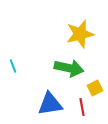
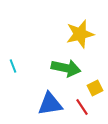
green arrow: moved 3 px left
red line: rotated 24 degrees counterclockwise
